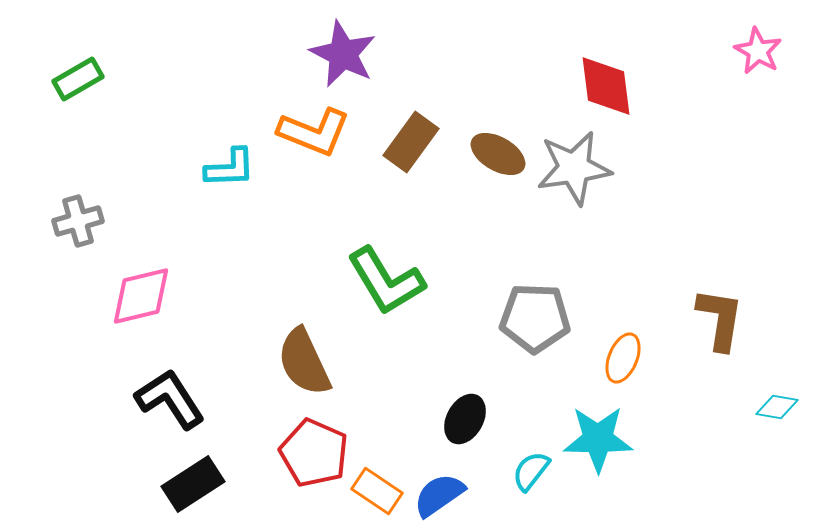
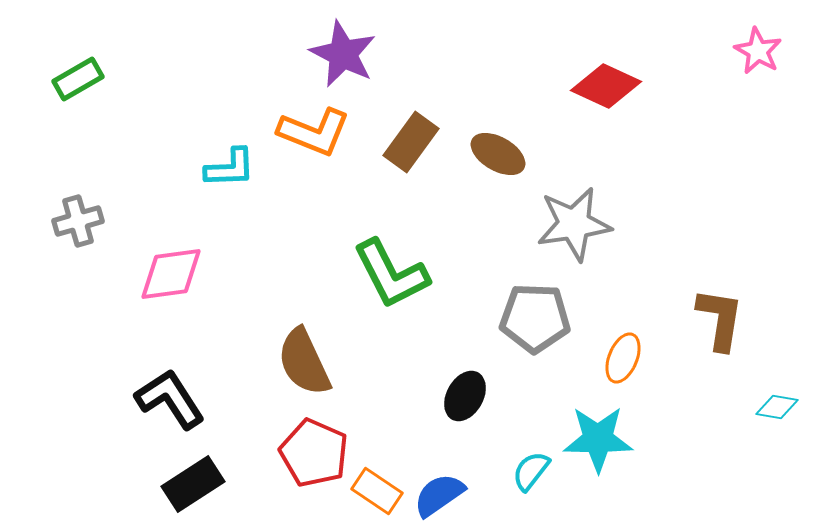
red diamond: rotated 58 degrees counterclockwise
gray star: moved 56 px down
green L-shape: moved 5 px right, 7 px up; rotated 4 degrees clockwise
pink diamond: moved 30 px right, 22 px up; rotated 6 degrees clockwise
black ellipse: moved 23 px up
